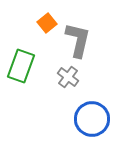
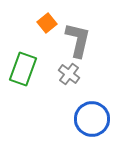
green rectangle: moved 2 px right, 3 px down
gray cross: moved 1 px right, 3 px up
